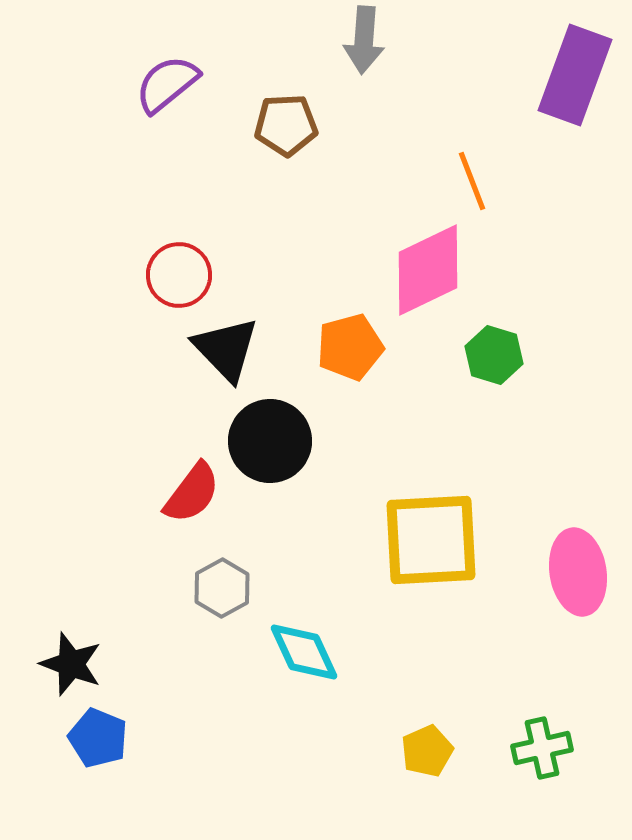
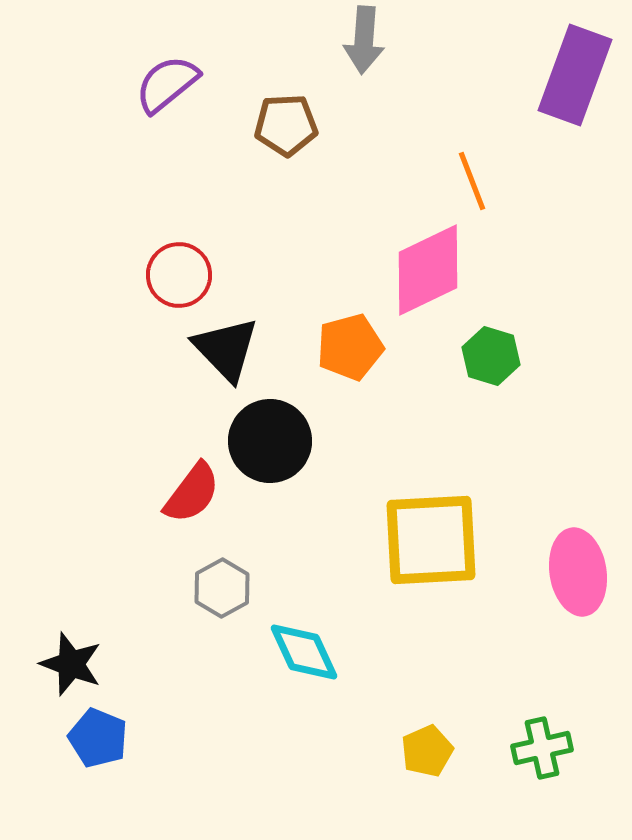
green hexagon: moved 3 px left, 1 px down
